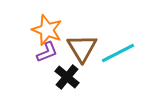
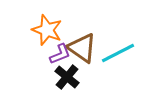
brown triangle: rotated 24 degrees counterclockwise
purple L-shape: moved 13 px right, 2 px down
